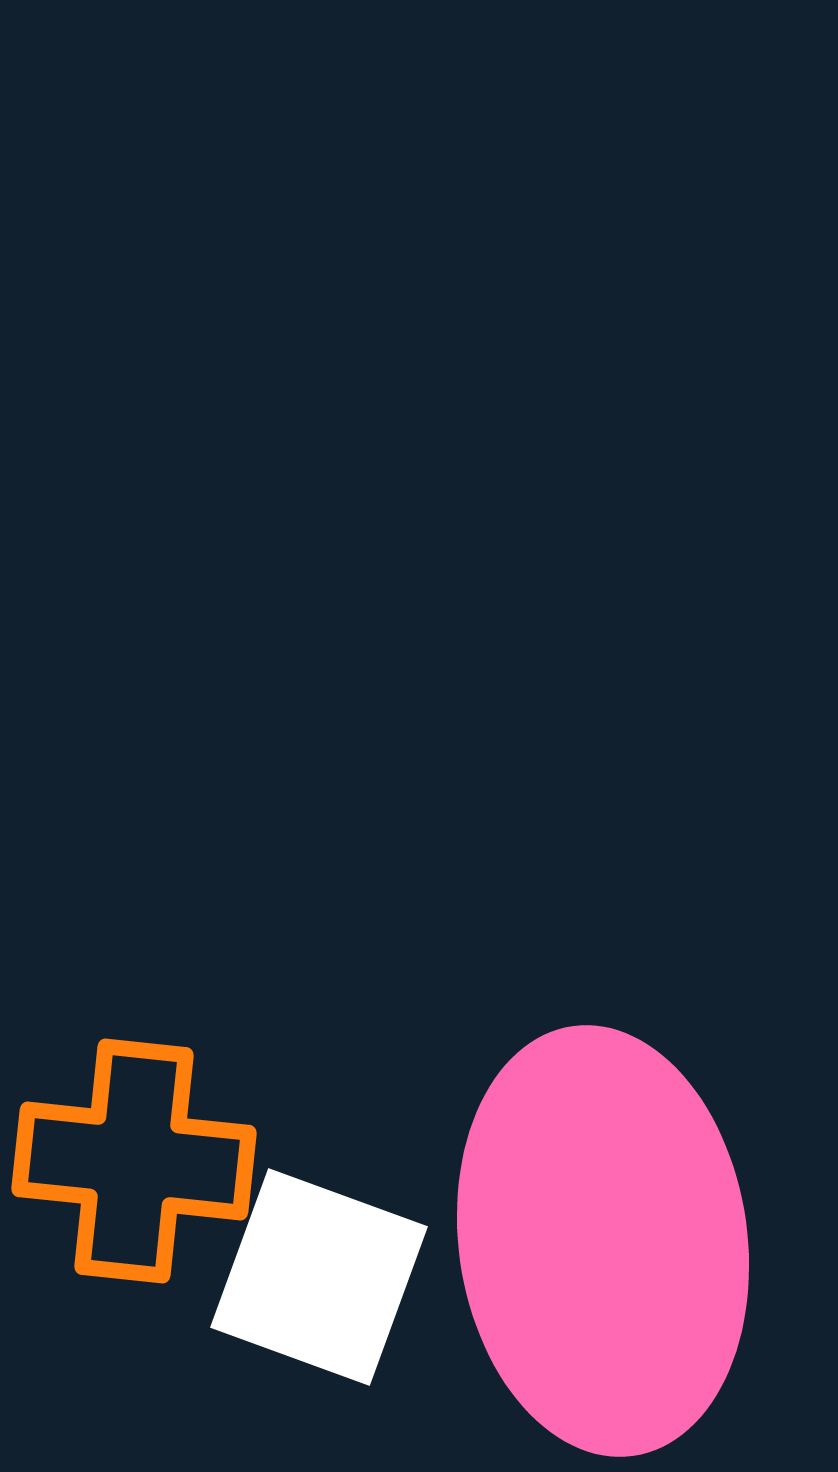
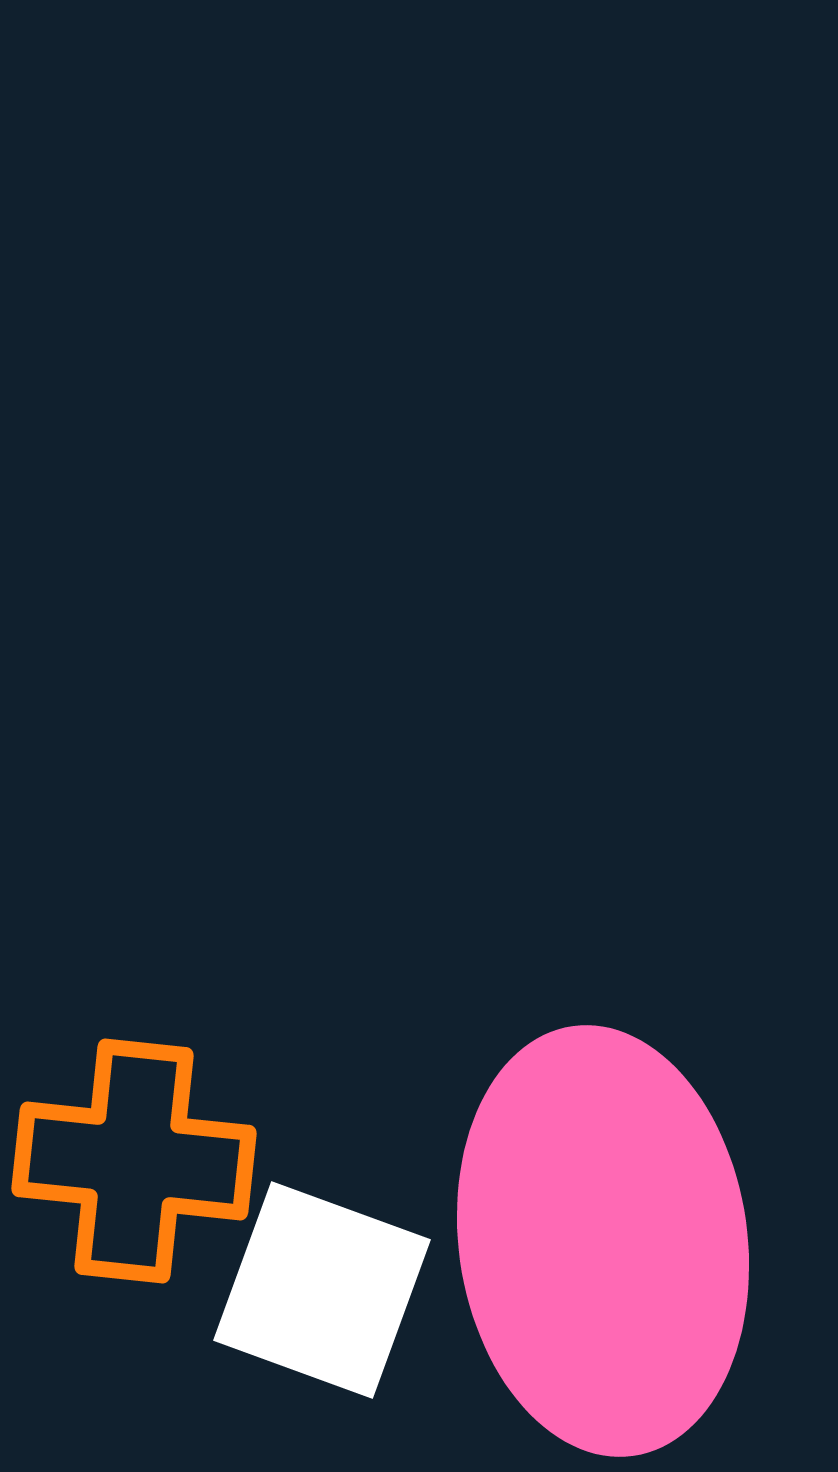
white square: moved 3 px right, 13 px down
